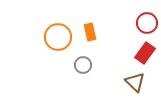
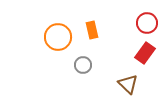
orange rectangle: moved 2 px right, 2 px up
brown triangle: moved 7 px left, 2 px down
